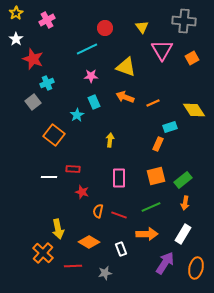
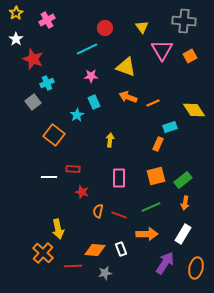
orange square at (192, 58): moved 2 px left, 2 px up
orange arrow at (125, 97): moved 3 px right
orange diamond at (89, 242): moved 6 px right, 8 px down; rotated 25 degrees counterclockwise
